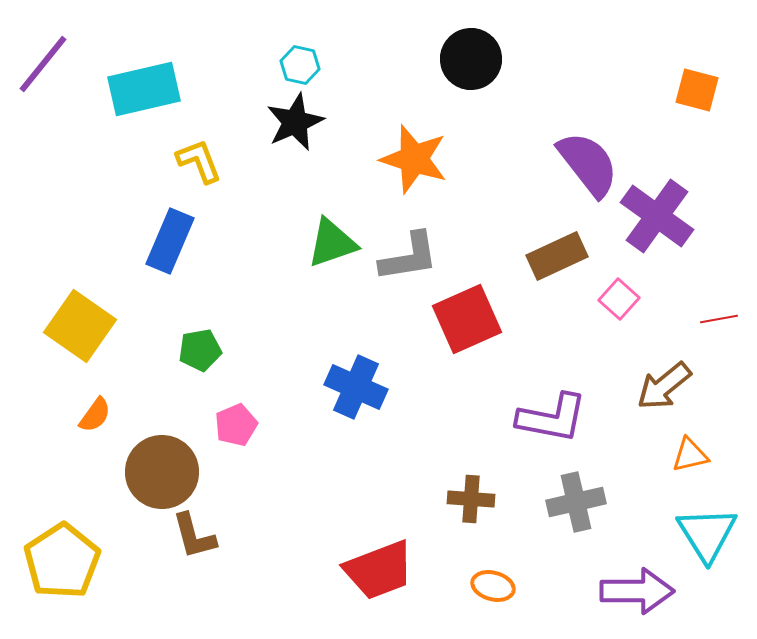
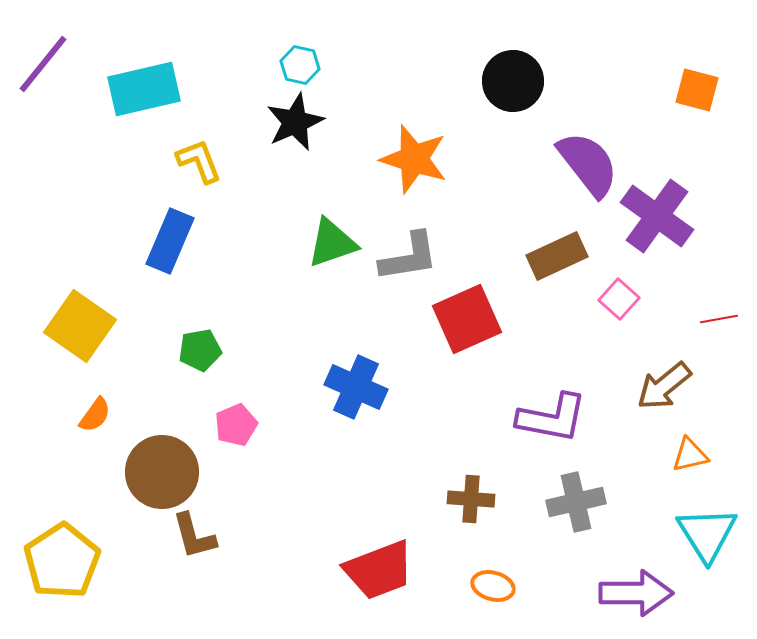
black circle: moved 42 px right, 22 px down
purple arrow: moved 1 px left, 2 px down
